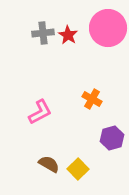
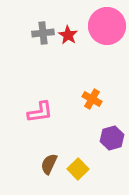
pink circle: moved 1 px left, 2 px up
pink L-shape: rotated 20 degrees clockwise
brown semicircle: rotated 95 degrees counterclockwise
